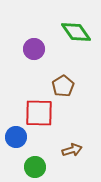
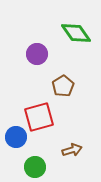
green diamond: moved 1 px down
purple circle: moved 3 px right, 5 px down
red square: moved 4 px down; rotated 16 degrees counterclockwise
